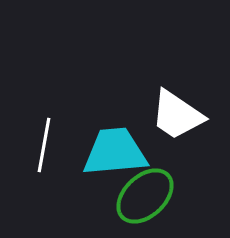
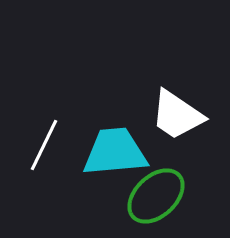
white line: rotated 16 degrees clockwise
green ellipse: moved 11 px right
